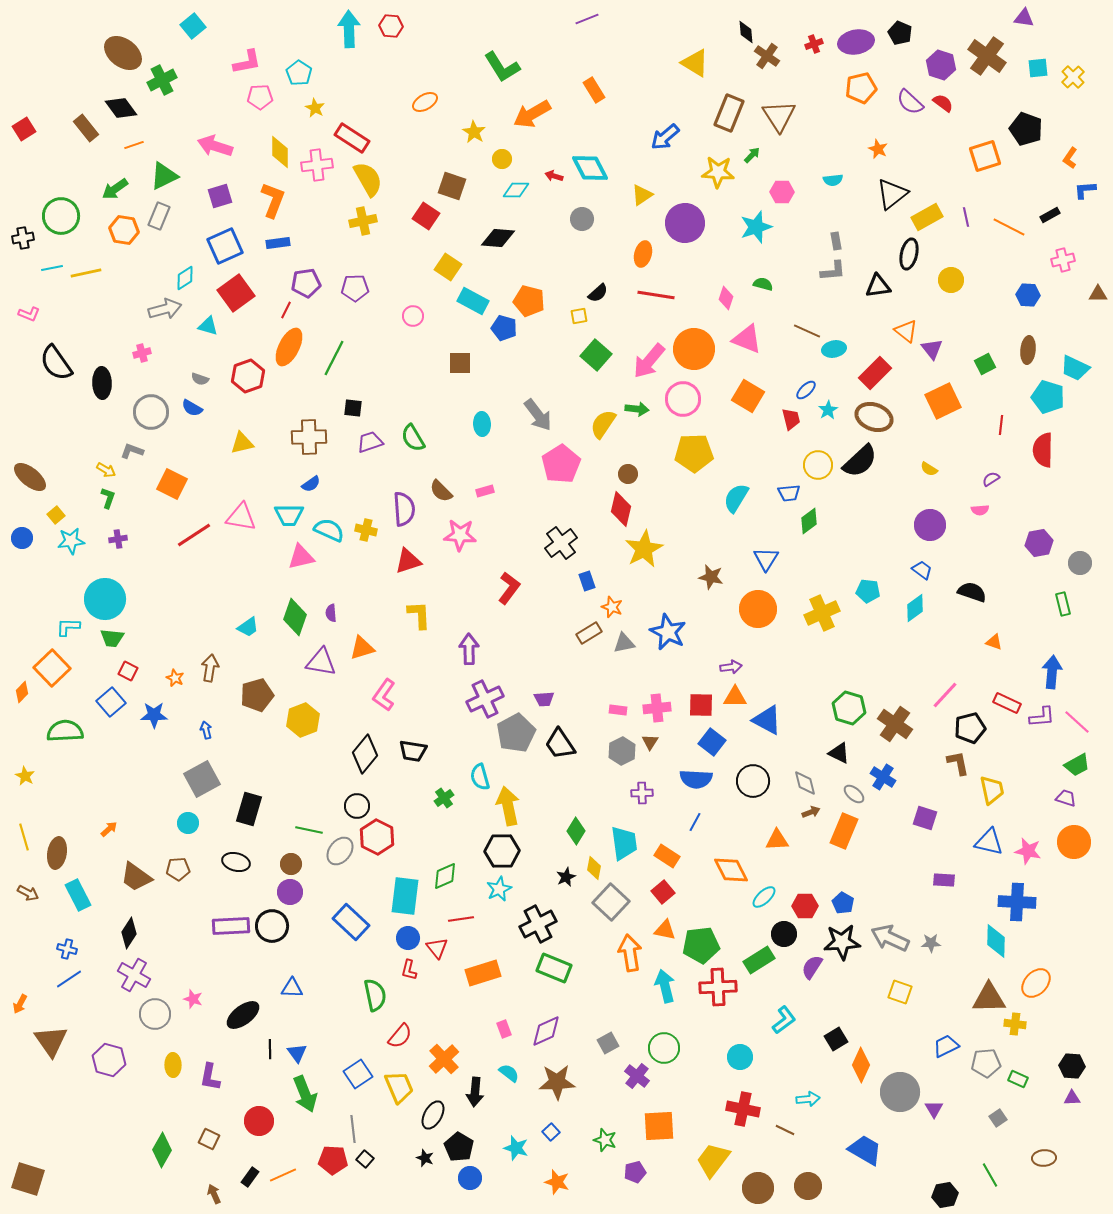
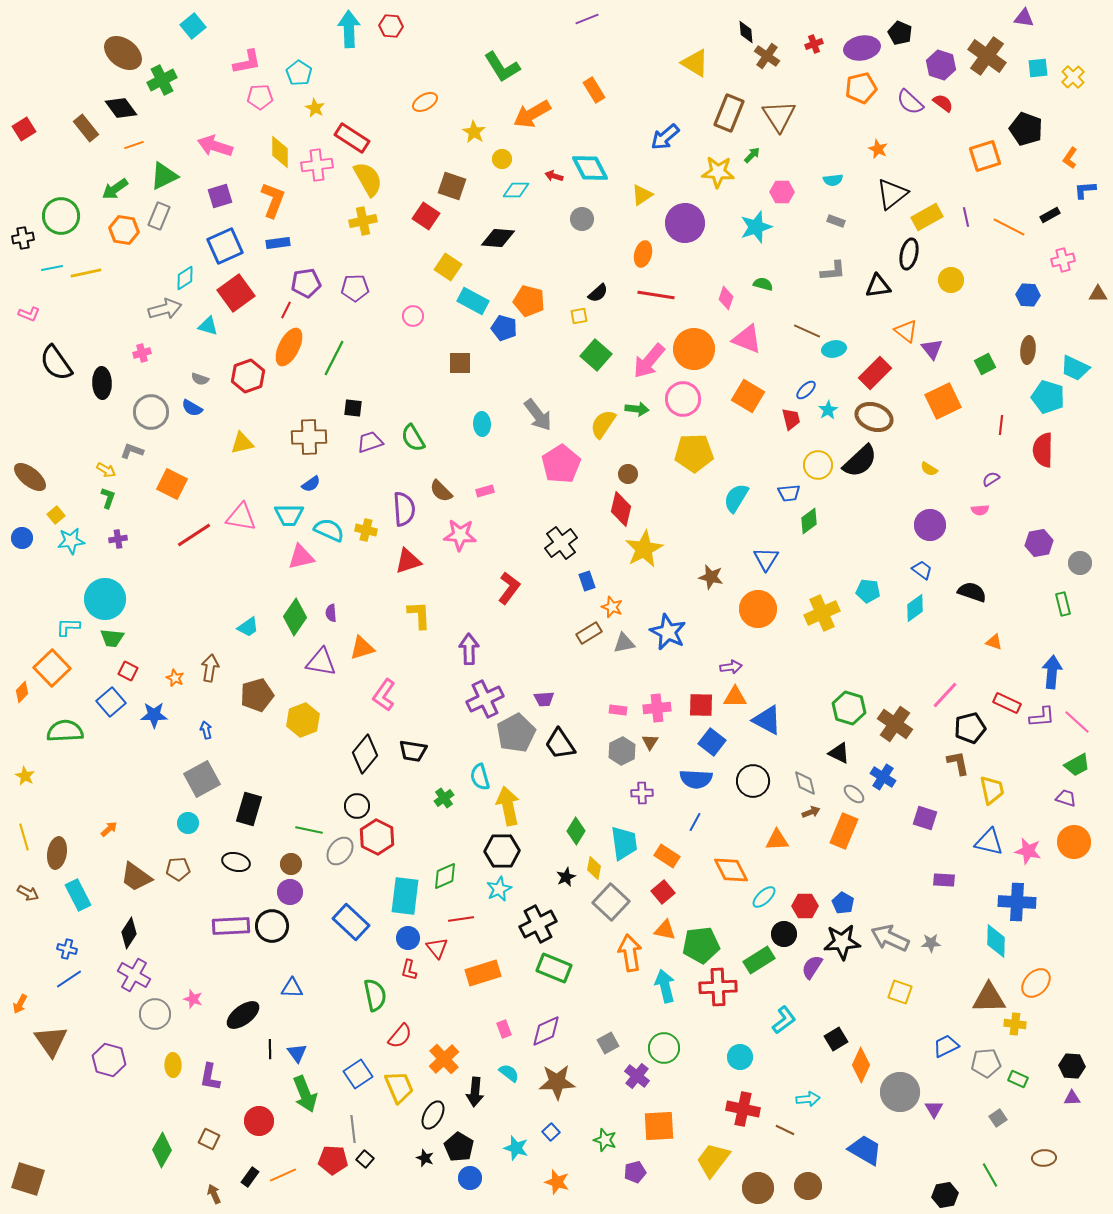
purple ellipse at (856, 42): moved 6 px right, 6 px down
gray rectangle at (836, 241): moved 20 px up; rotated 60 degrees counterclockwise
green diamond at (295, 617): rotated 15 degrees clockwise
